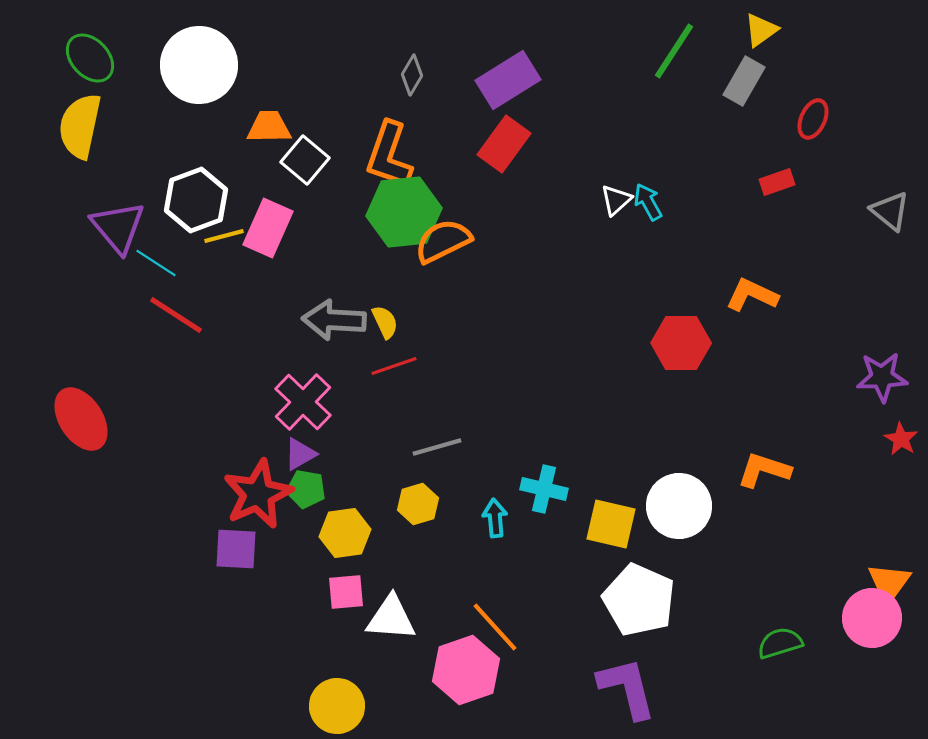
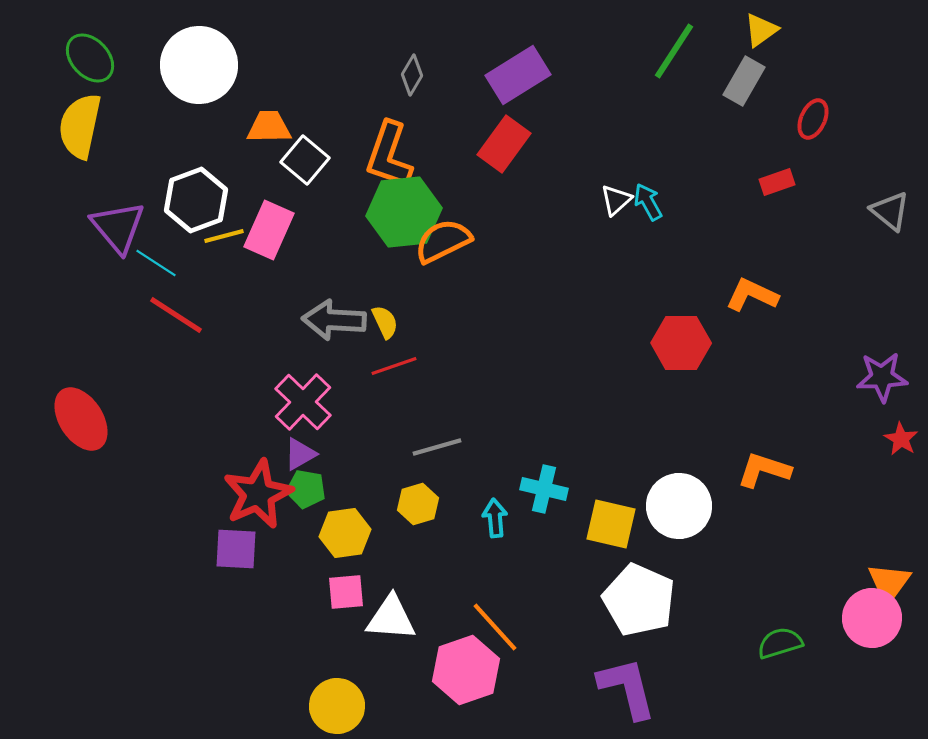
purple rectangle at (508, 80): moved 10 px right, 5 px up
pink rectangle at (268, 228): moved 1 px right, 2 px down
